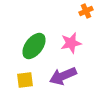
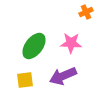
orange cross: moved 1 px down
pink star: rotated 15 degrees clockwise
